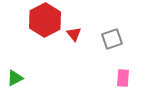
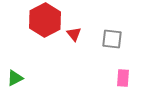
gray square: rotated 25 degrees clockwise
